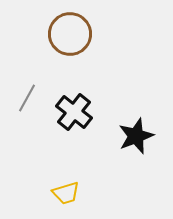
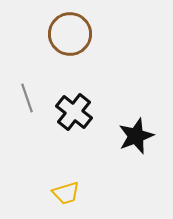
gray line: rotated 48 degrees counterclockwise
